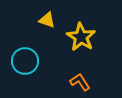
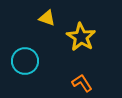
yellow triangle: moved 2 px up
orange L-shape: moved 2 px right, 1 px down
